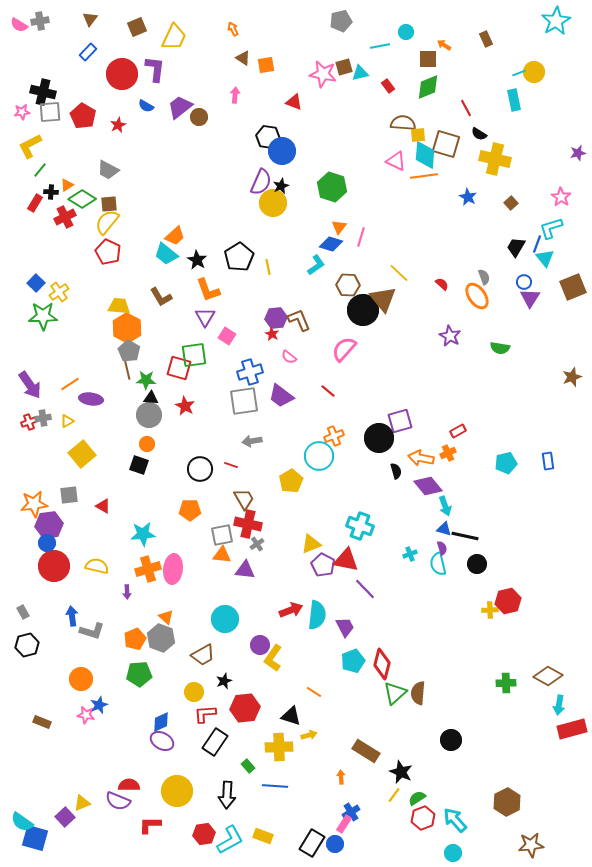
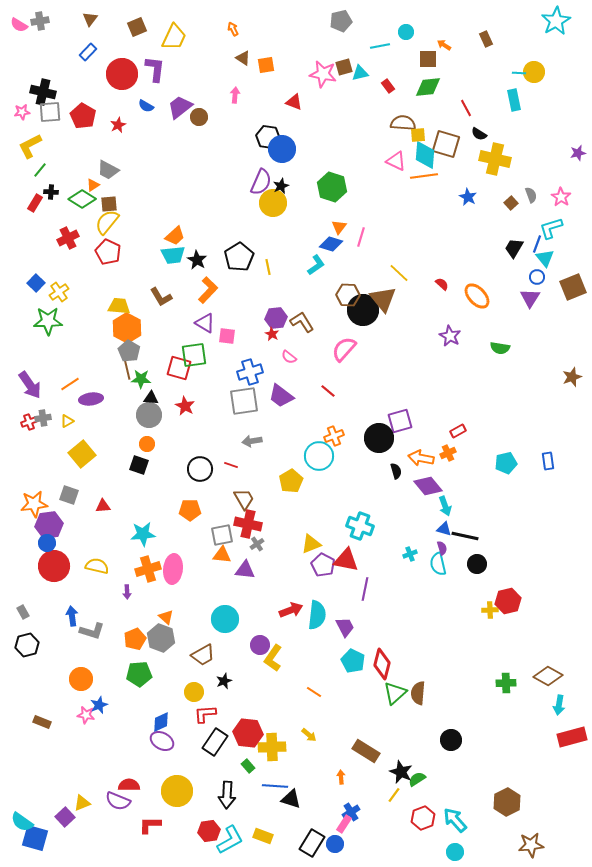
cyan line at (519, 73): rotated 24 degrees clockwise
green diamond at (428, 87): rotated 16 degrees clockwise
blue circle at (282, 151): moved 2 px up
orange triangle at (67, 185): moved 26 px right
red cross at (65, 217): moved 3 px right, 21 px down
black trapezoid at (516, 247): moved 2 px left, 1 px down
cyan trapezoid at (166, 254): moved 7 px right, 1 px down; rotated 45 degrees counterclockwise
gray semicircle at (484, 277): moved 47 px right, 82 px up
blue circle at (524, 282): moved 13 px right, 5 px up
brown hexagon at (348, 285): moved 10 px down
orange L-shape at (208, 290): rotated 116 degrees counterclockwise
orange ellipse at (477, 296): rotated 8 degrees counterclockwise
green star at (43, 316): moved 5 px right, 5 px down
purple triangle at (205, 317): moved 6 px down; rotated 30 degrees counterclockwise
brown L-shape at (299, 320): moved 3 px right, 2 px down; rotated 10 degrees counterclockwise
pink square at (227, 336): rotated 24 degrees counterclockwise
green star at (146, 380): moved 5 px left, 1 px up
purple ellipse at (91, 399): rotated 15 degrees counterclockwise
gray square at (69, 495): rotated 24 degrees clockwise
red triangle at (103, 506): rotated 35 degrees counterclockwise
purple line at (365, 589): rotated 55 degrees clockwise
cyan pentagon at (353, 661): rotated 25 degrees counterclockwise
red hexagon at (245, 708): moved 3 px right, 25 px down; rotated 12 degrees clockwise
black triangle at (291, 716): moved 83 px down
red rectangle at (572, 729): moved 8 px down
yellow arrow at (309, 735): rotated 56 degrees clockwise
yellow cross at (279, 747): moved 7 px left
green semicircle at (417, 798): moved 19 px up
red hexagon at (204, 834): moved 5 px right, 3 px up
cyan circle at (453, 853): moved 2 px right, 1 px up
